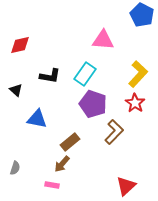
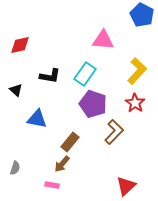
yellow L-shape: moved 1 px left, 3 px up
brown rectangle: rotated 12 degrees counterclockwise
